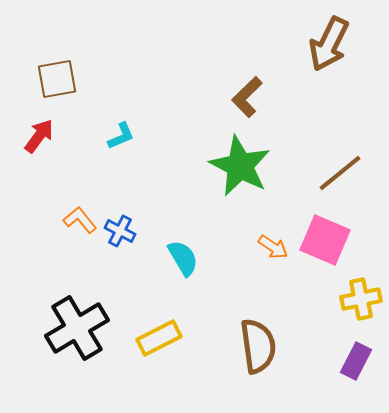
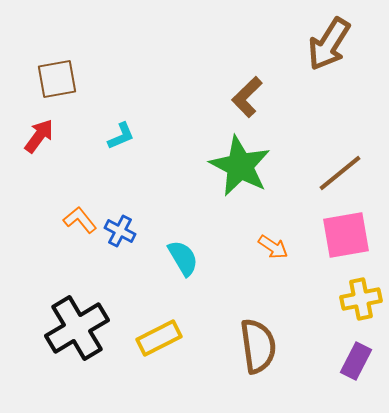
brown arrow: rotated 6 degrees clockwise
pink square: moved 21 px right, 5 px up; rotated 33 degrees counterclockwise
